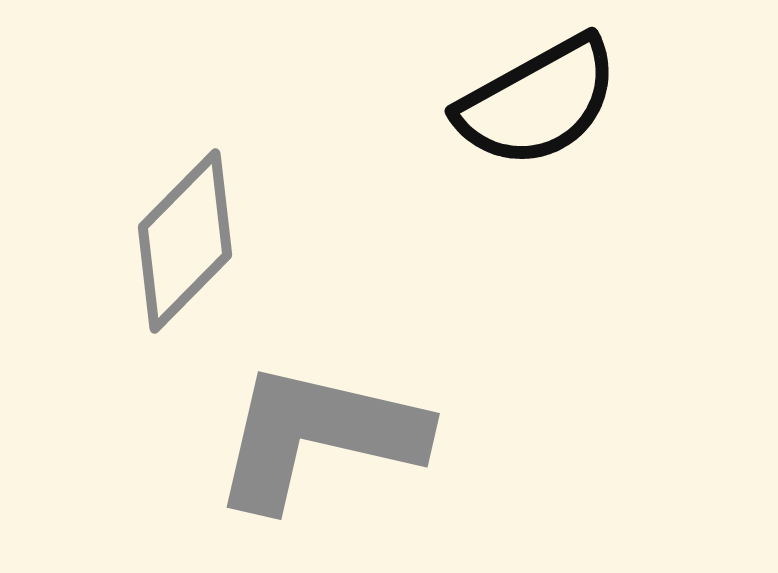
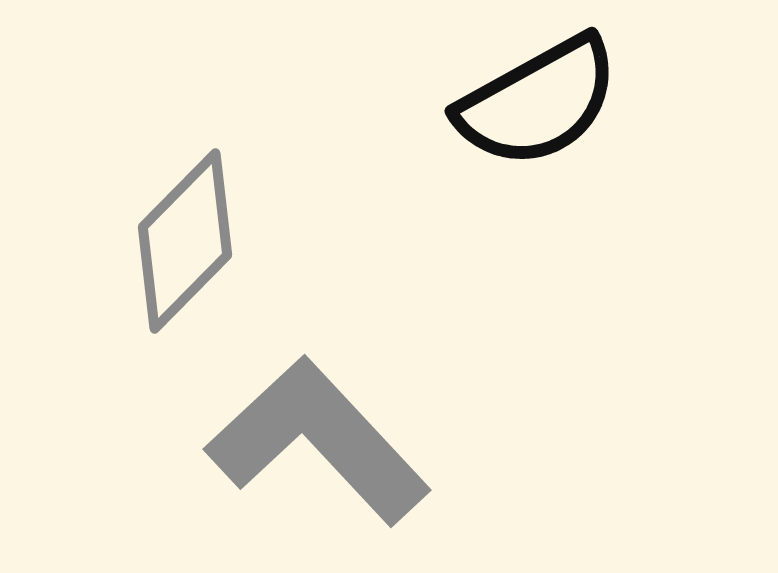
gray L-shape: moved 5 px down; rotated 34 degrees clockwise
